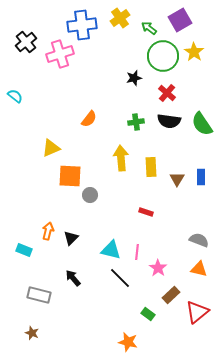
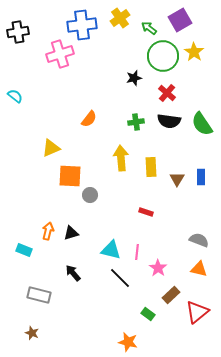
black cross: moved 8 px left, 10 px up; rotated 30 degrees clockwise
black triangle: moved 5 px up; rotated 28 degrees clockwise
black arrow: moved 5 px up
